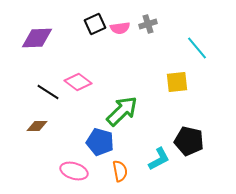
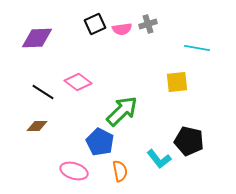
pink semicircle: moved 2 px right, 1 px down
cyan line: rotated 40 degrees counterclockwise
black line: moved 5 px left
blue pentagon: rotated 12 degrees clockwise
cyan L-shape: rotated 80 degrees clockwise
